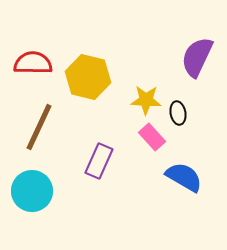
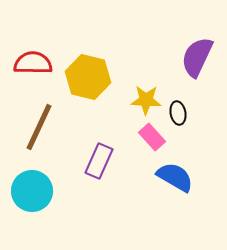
blue semicircle: moved 9 px left
